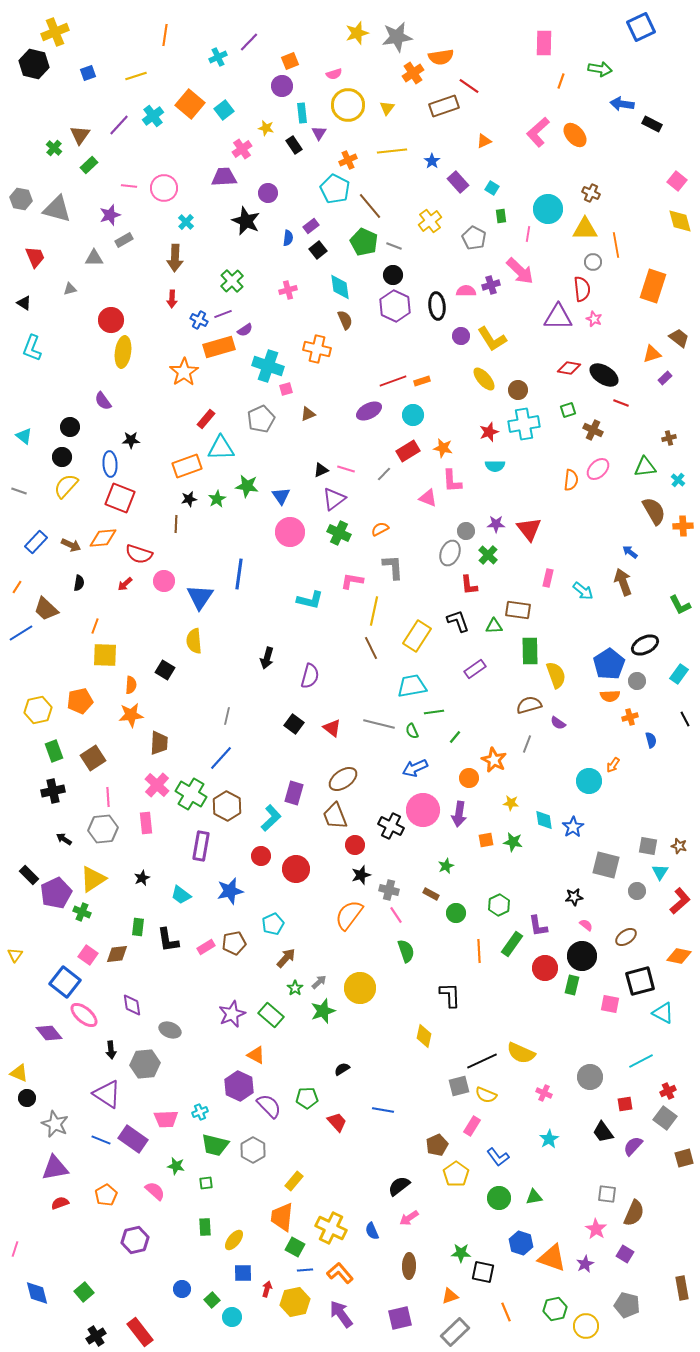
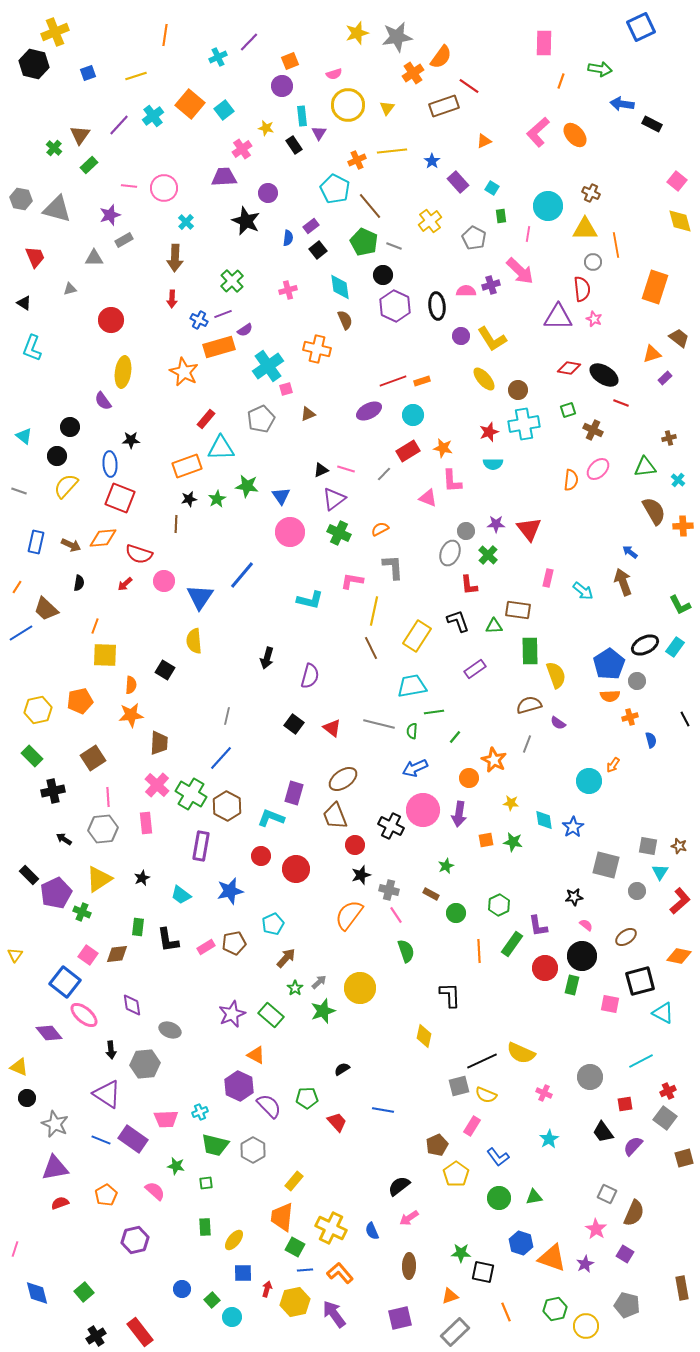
orange semicircle at (441, 57): rotated 45 degrees counterclockwise
cyan rectangle at (302, 113): moved 3 px down
orange cross at (348, 160): moved 9 px right
cyan circle at (548, 209): moved 3 px up
black circle at (393, 275): moved 10 px left
orange rectangle at (653, 286): moved 2 px right, 1 px down
yellow ellipse at (123, 352): moved 20 px down
cyan cross at (268, 366): rotated 36 degrees clockwise
orange star at (184, 372): rotated 12 degrees counterclockwise
black circle at (62, 457): moved 5 px left, 1 px up
cyan semicircle at (495, 466): moved 2 px left, 2 px up
blue rectangle at (36, 542): rotated 30 degrees counterclockwise
blue line at (239, 574): moved 3 px right, 1 px down; rotated 32 degrees clockwise
cyan rectangle at (679, 674): moved 4 px left, 27 px up
green semicircle at (412, 731): rotated 28 degrees clockwise
green rectangle at (54, 751): moved 22 px left, 5 px down; rotated 25 degrees counterclockwise
cyan L-shape at (271, 818): rotated 116 degrees counterclockwise
yellow triangle at (93, 879): moved 6 px right
yellow triangle at (19, 1073): moved 6 px up
gray square at (607, 1194): rotated 18 degrees clockwise
purple arrow at (341, 1314): moved 7 px left
